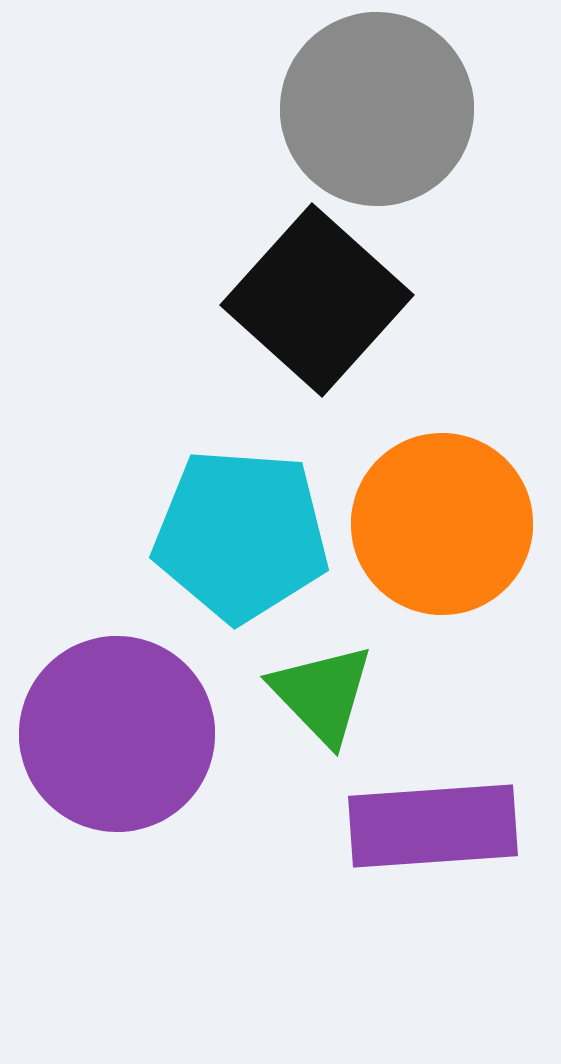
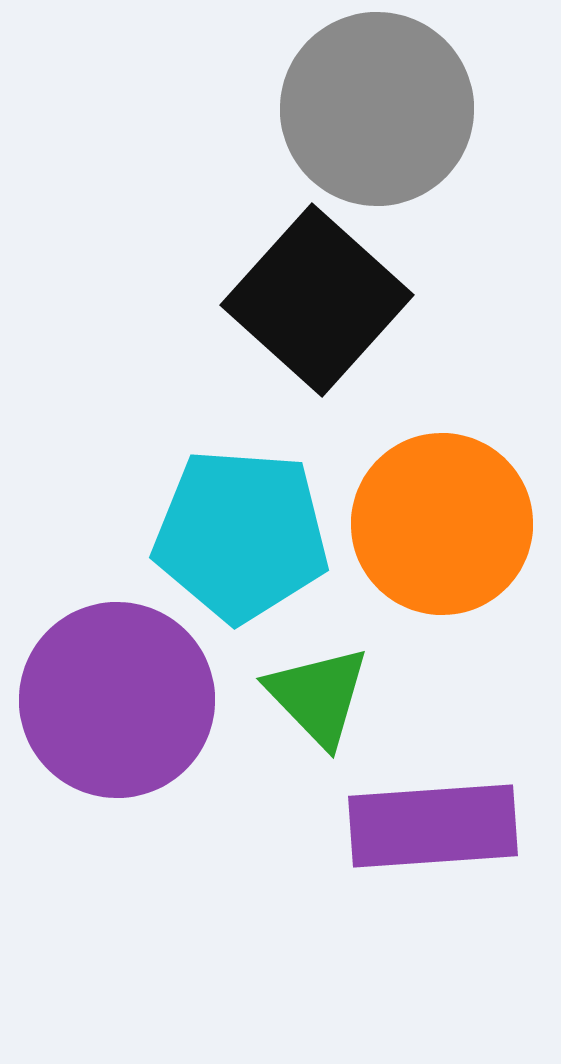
green triangle: moved 4 px left, 2 px down
purple circle: moved 34 px up
